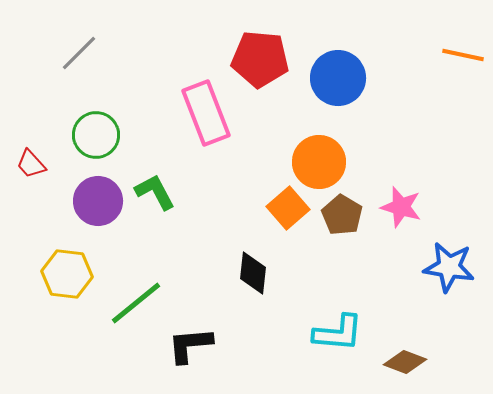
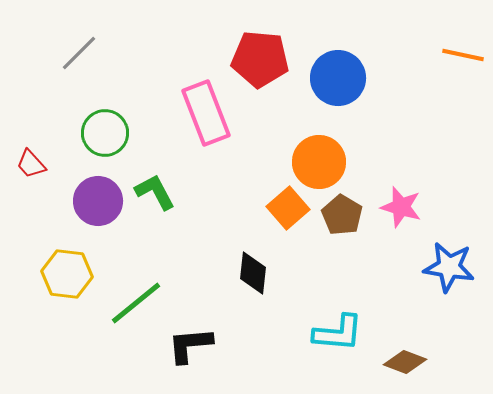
green circle: moved 9 px right, 2 px up
